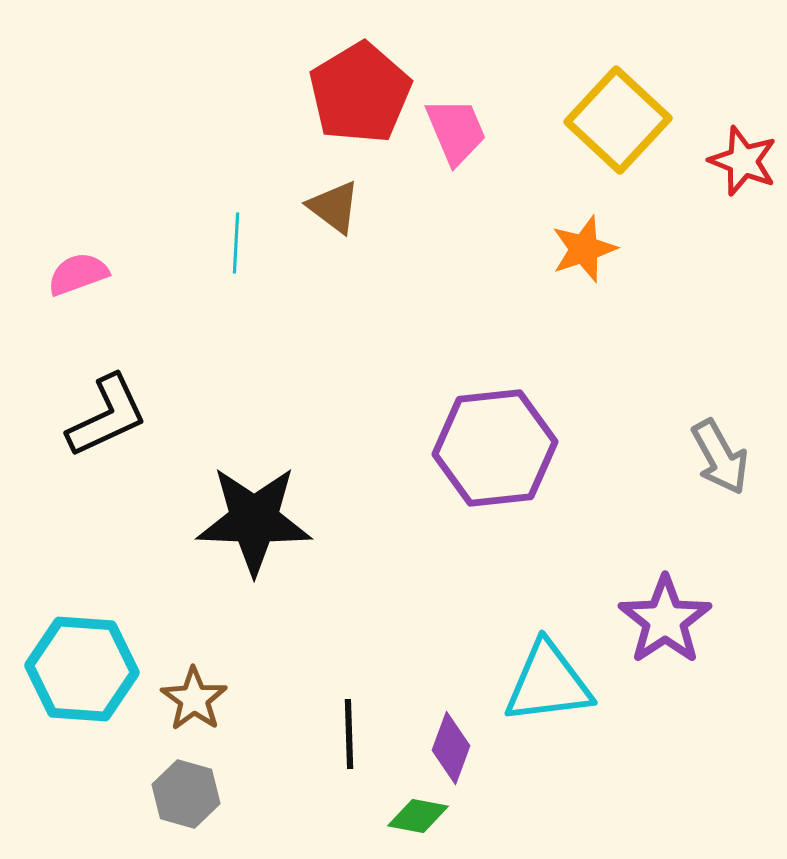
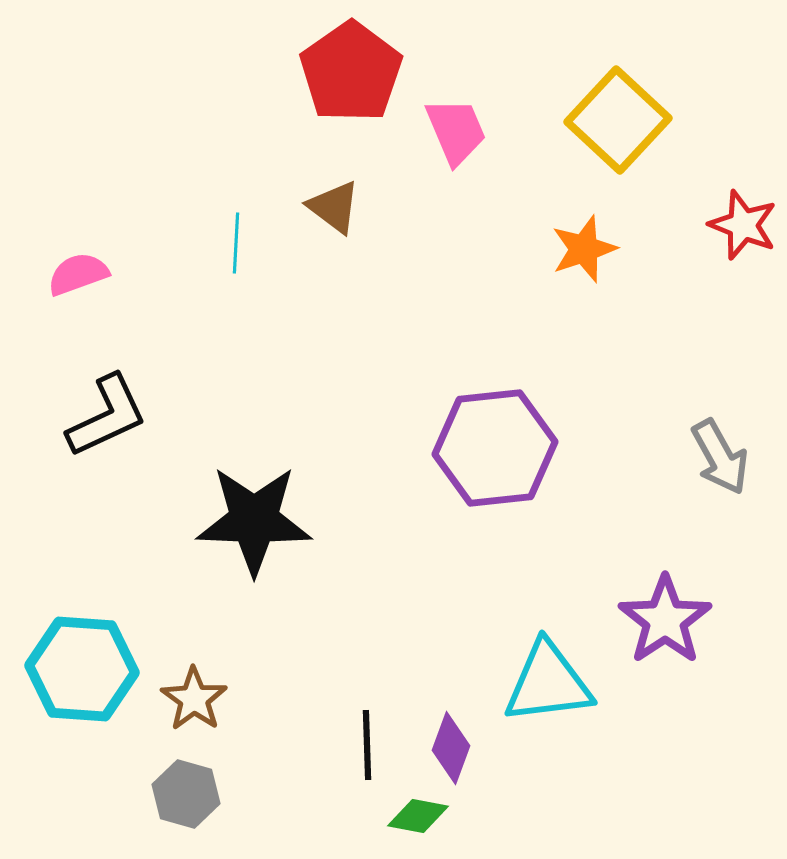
red pentagon: moved 9 px left, 21 px up; rotated 4 degrees counterclockwise
red star: moved 64 px down
black line: moved 18 px right, 11 px down
